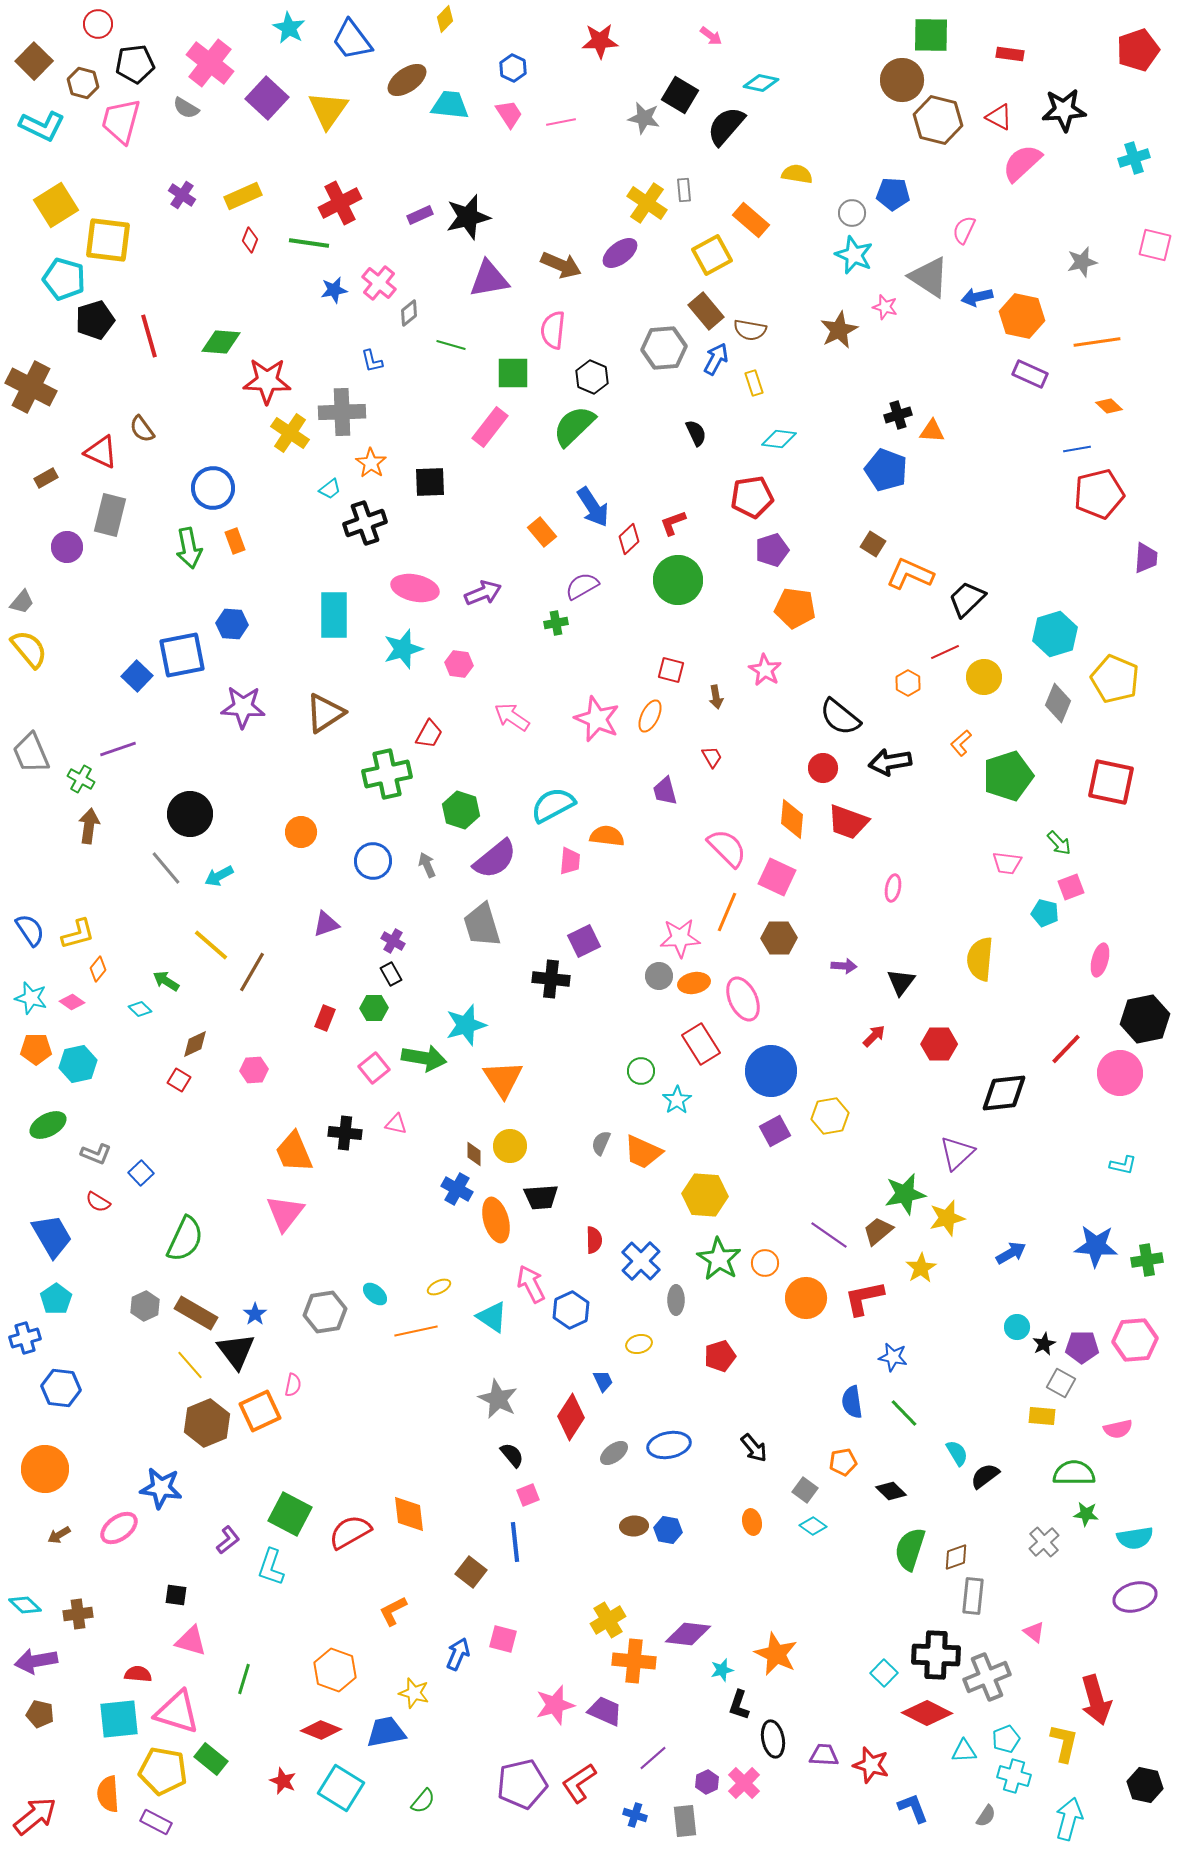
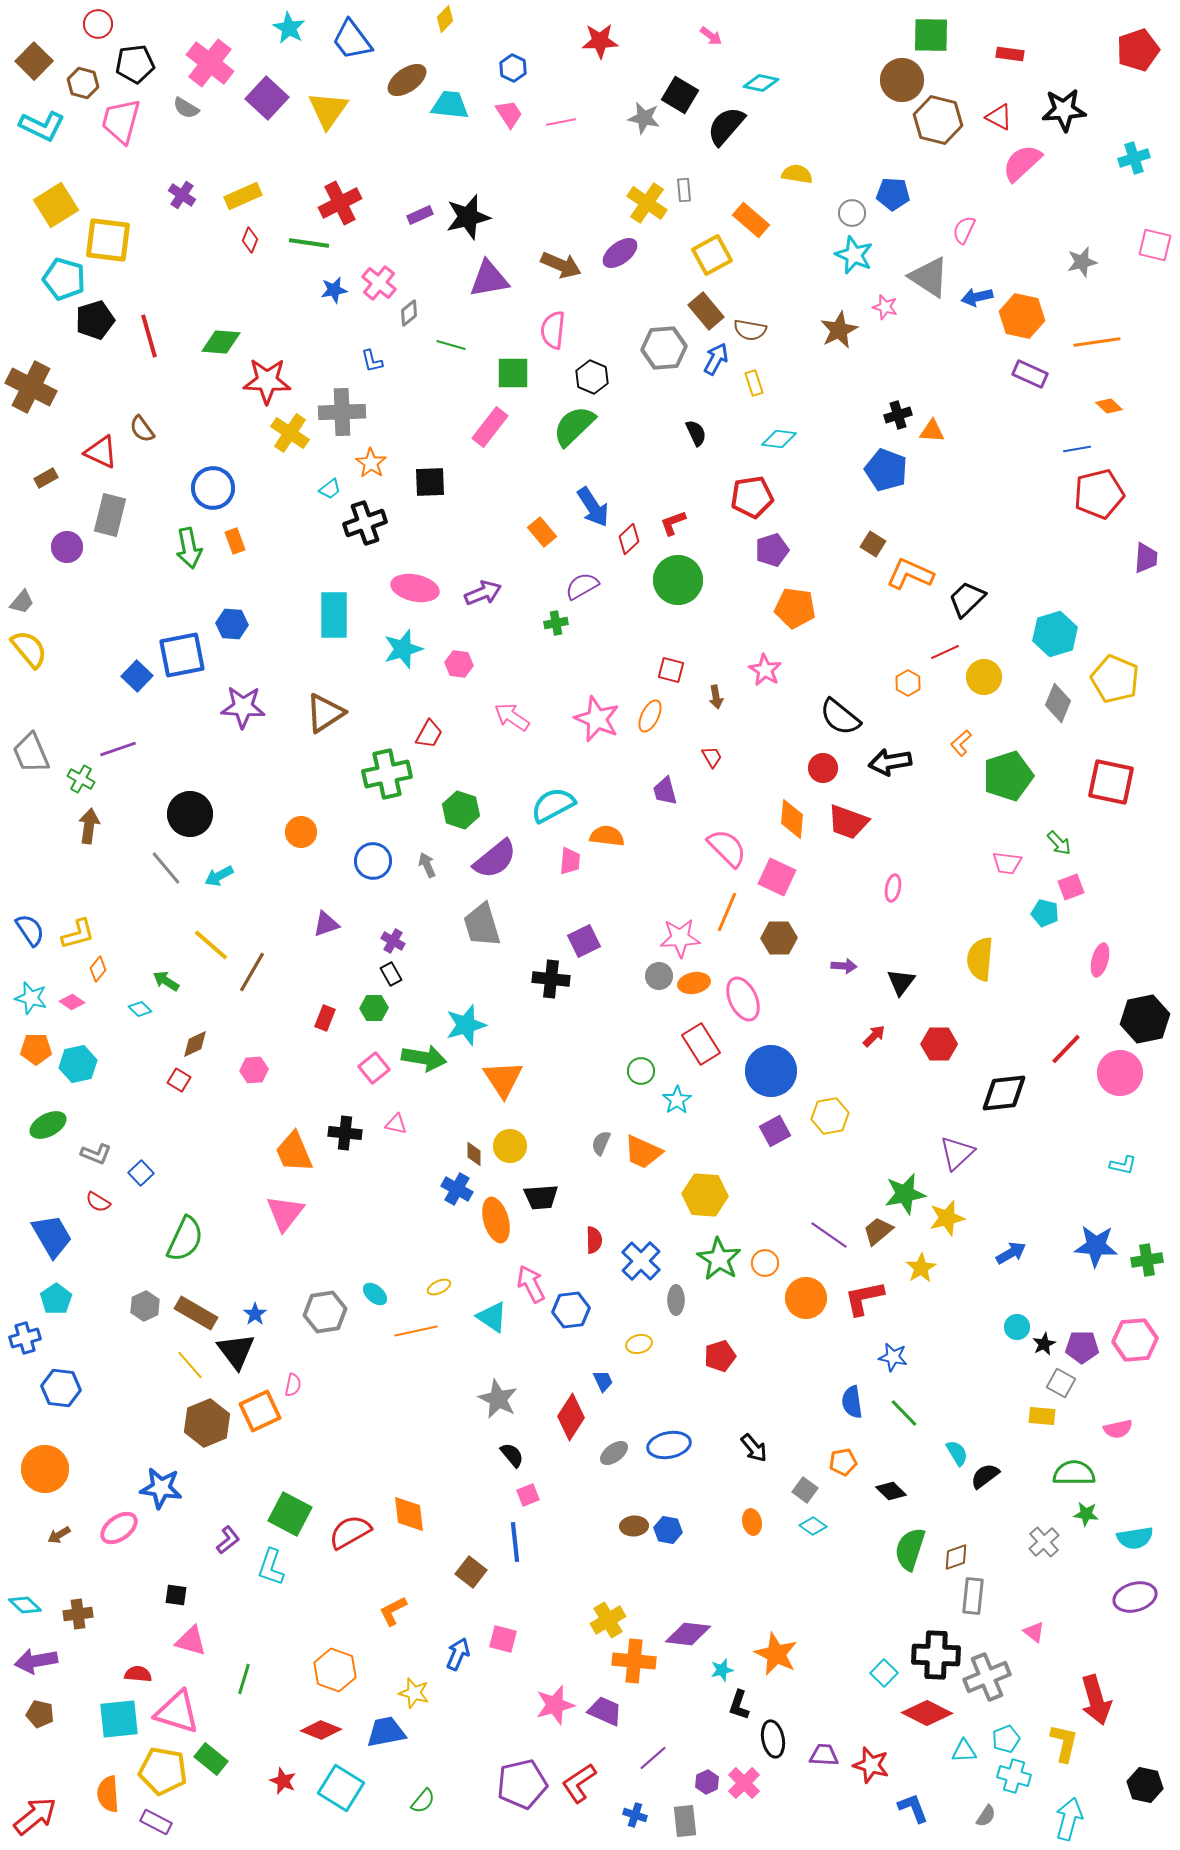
blue hexagon at (571, 1310): rotated 18 degrees clockwise
